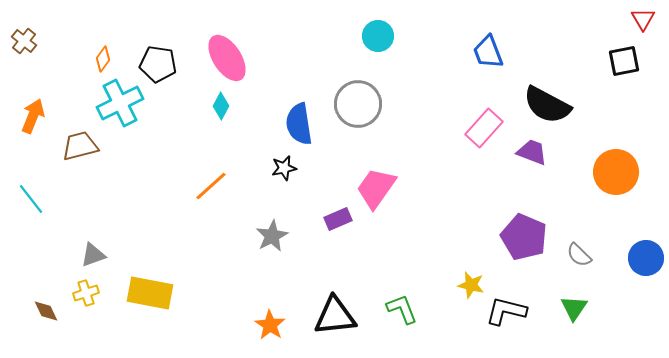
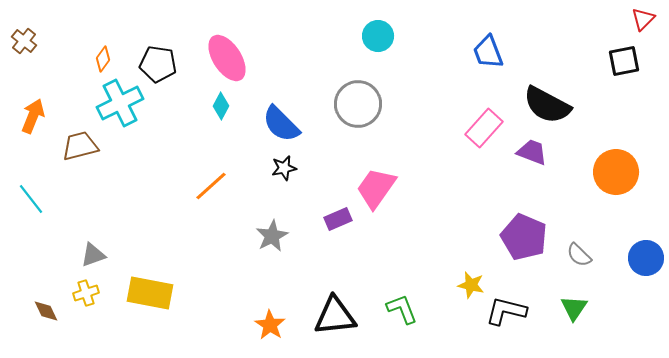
red triangle: rotated 15 degrees clockwise
blue semicircle: moved 18 px left; rotated 36 degrees counterclockwise
